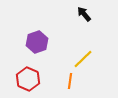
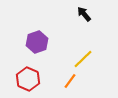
orange line: rotated 28 degrees clockwise
